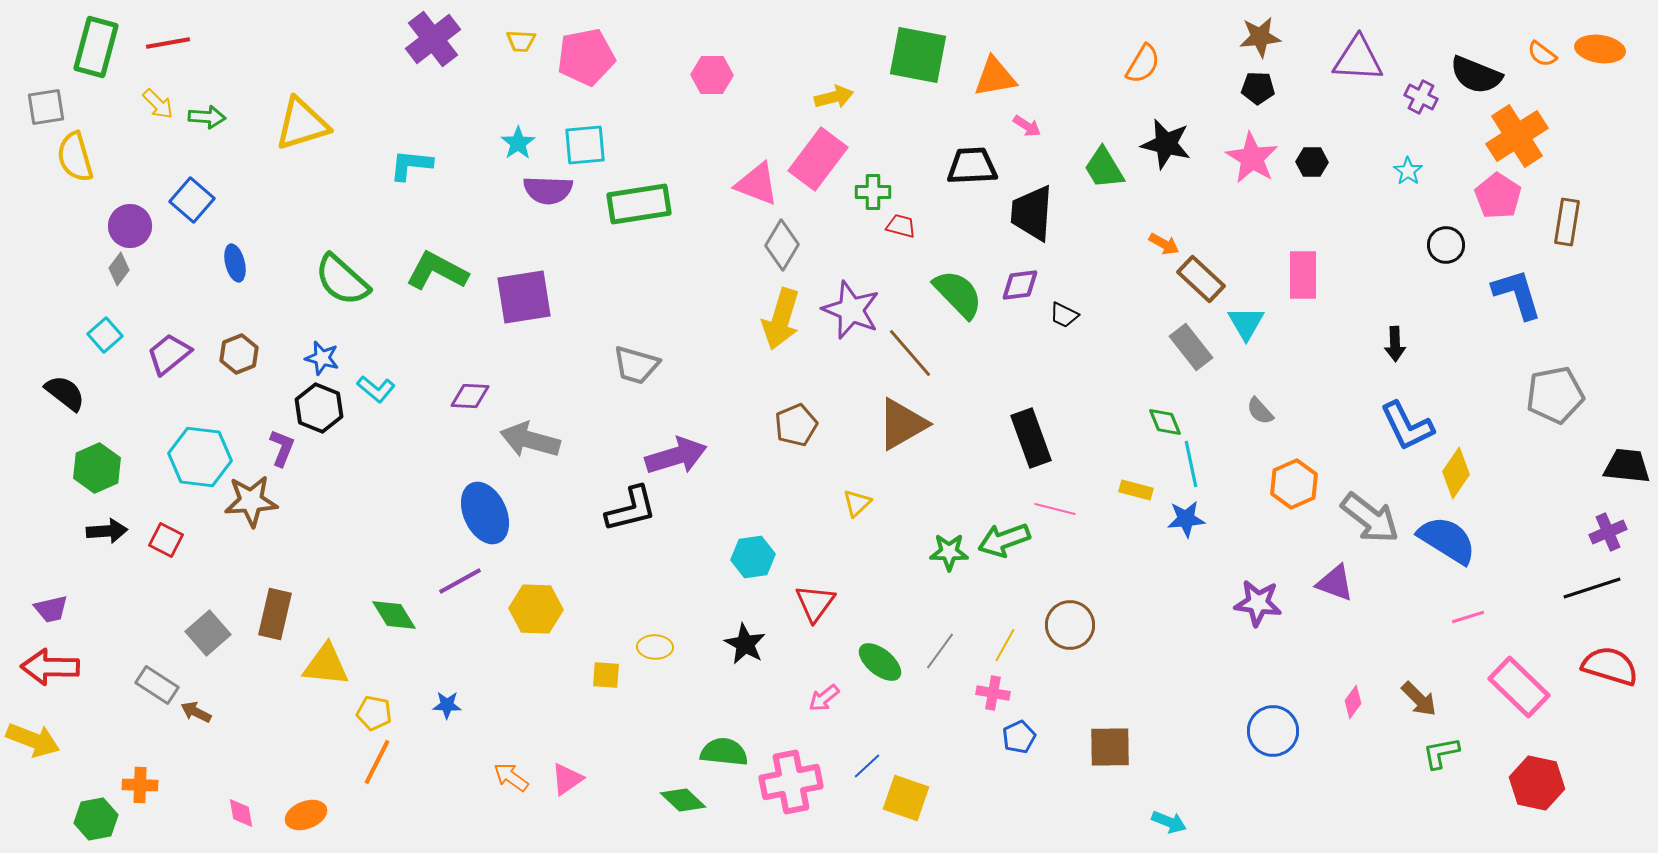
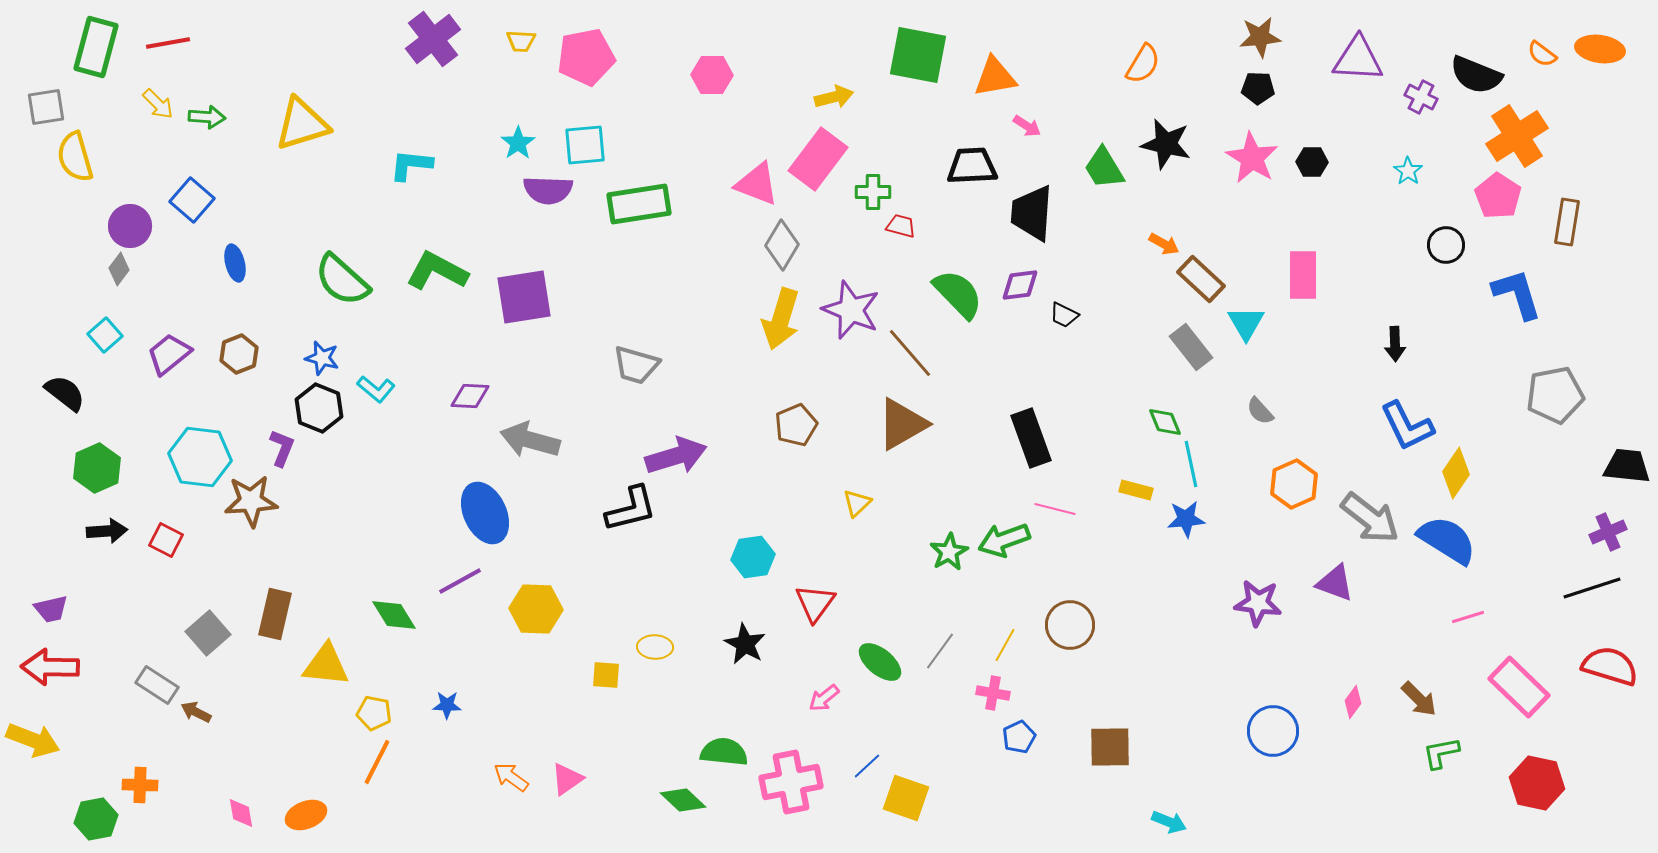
green star at (949, 552): rotated 30 degrees counterclockwise
